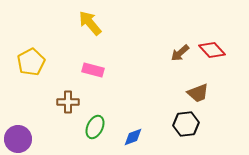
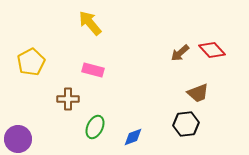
brown cross: moved 3 px up
